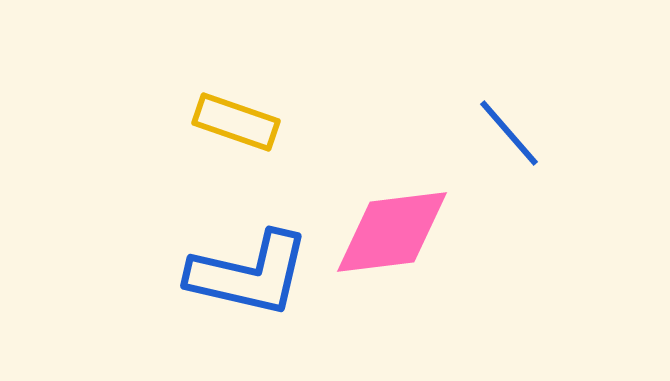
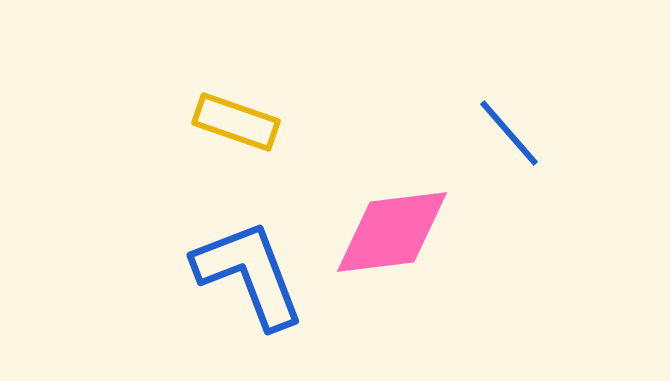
blue L-shape: rotated 124 degrees counterclockwise
